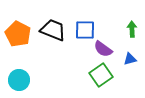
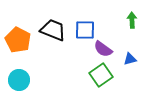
green arrow: moved 9 px up
orange pentagon: moved 6 px down
